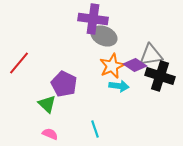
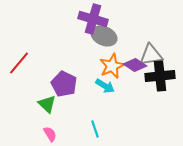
purple cross: rotated 8 degrees clockwise
black cross: rotated 24 degrees counterclockwise
cyan arrow: moved 14 px left; rotated 24 degrees clockwise
pink semicircle: rotated 35 degrees clockwise
